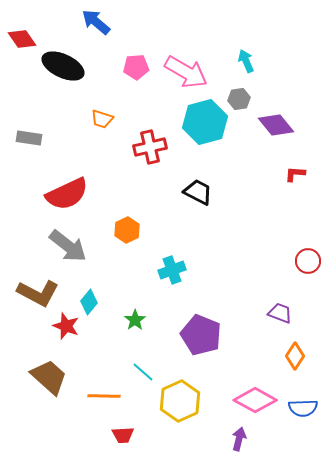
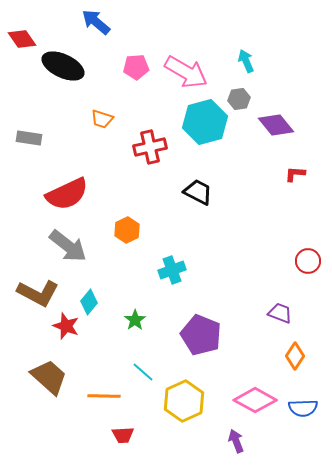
yellow hexagon: moved 4 px right
purple arrow: moved 3 px left, 2 px down; rotated 35 degrees counterclockwise
